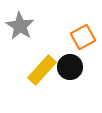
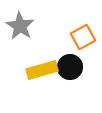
yellow rectangle: rotated 32 degrees clockwise
